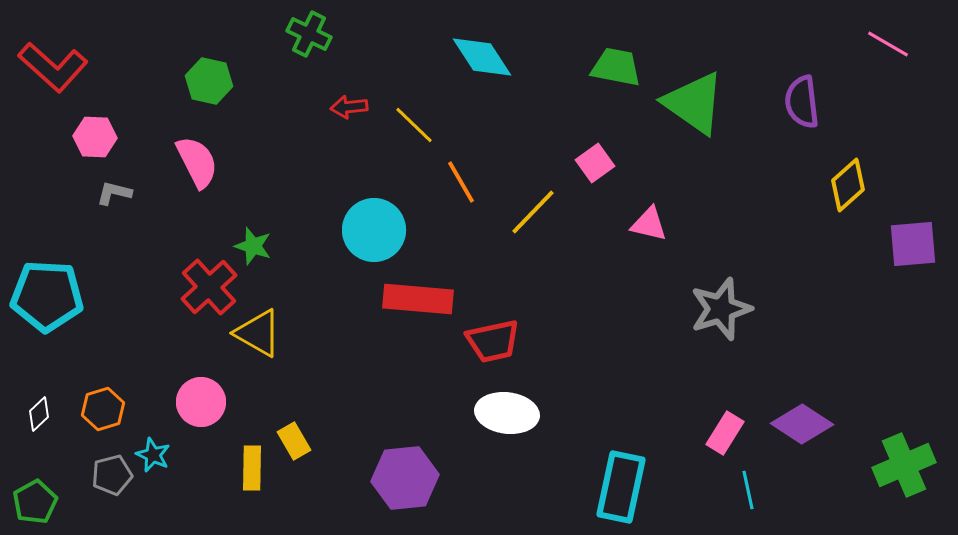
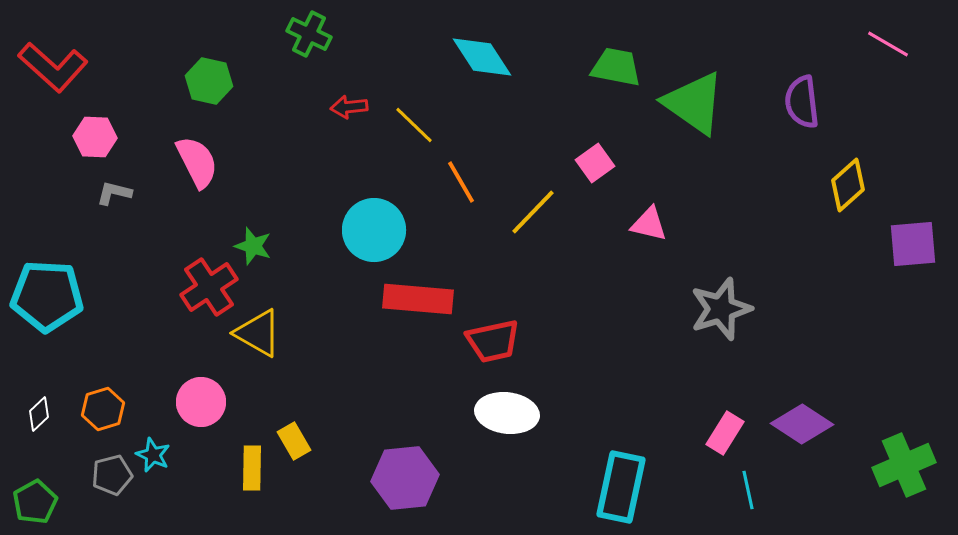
red cross at (209, 287): rotated 8 degrees clockwise
